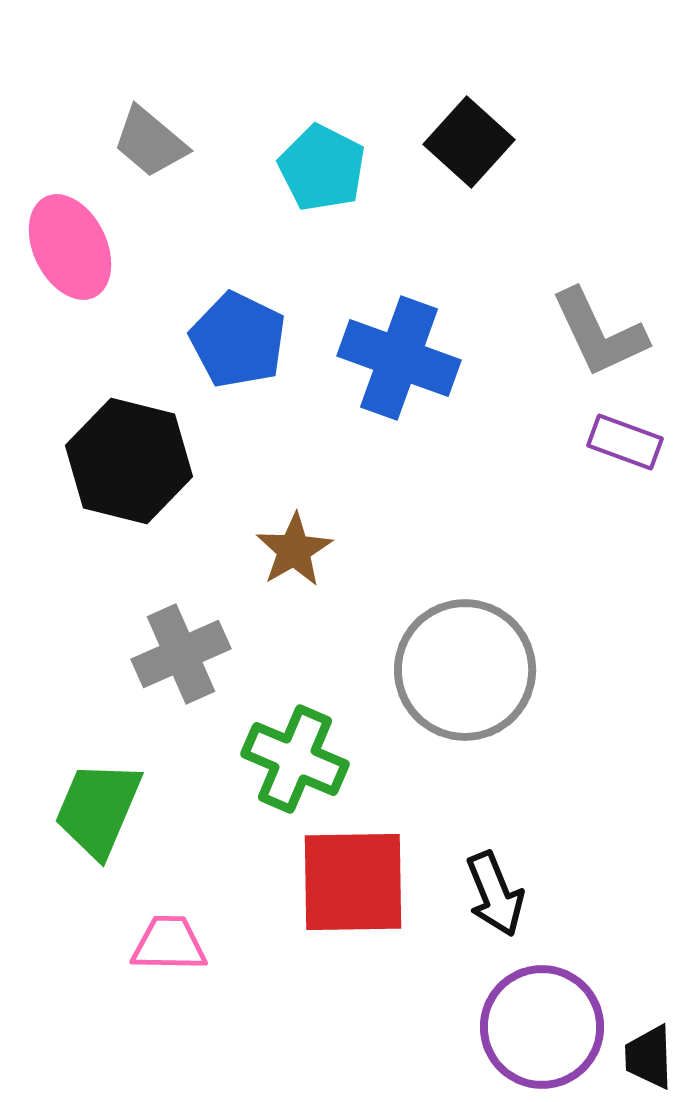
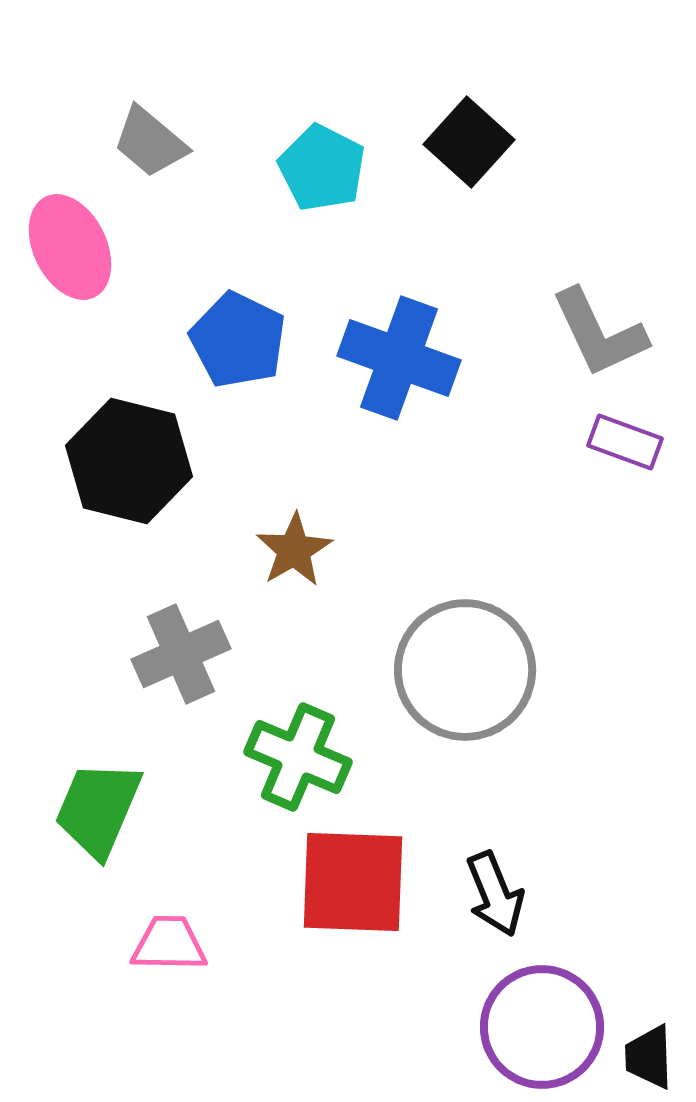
green cross: moved 3 px right, 2 px up
red square: rotated 3 degrees clockwise
